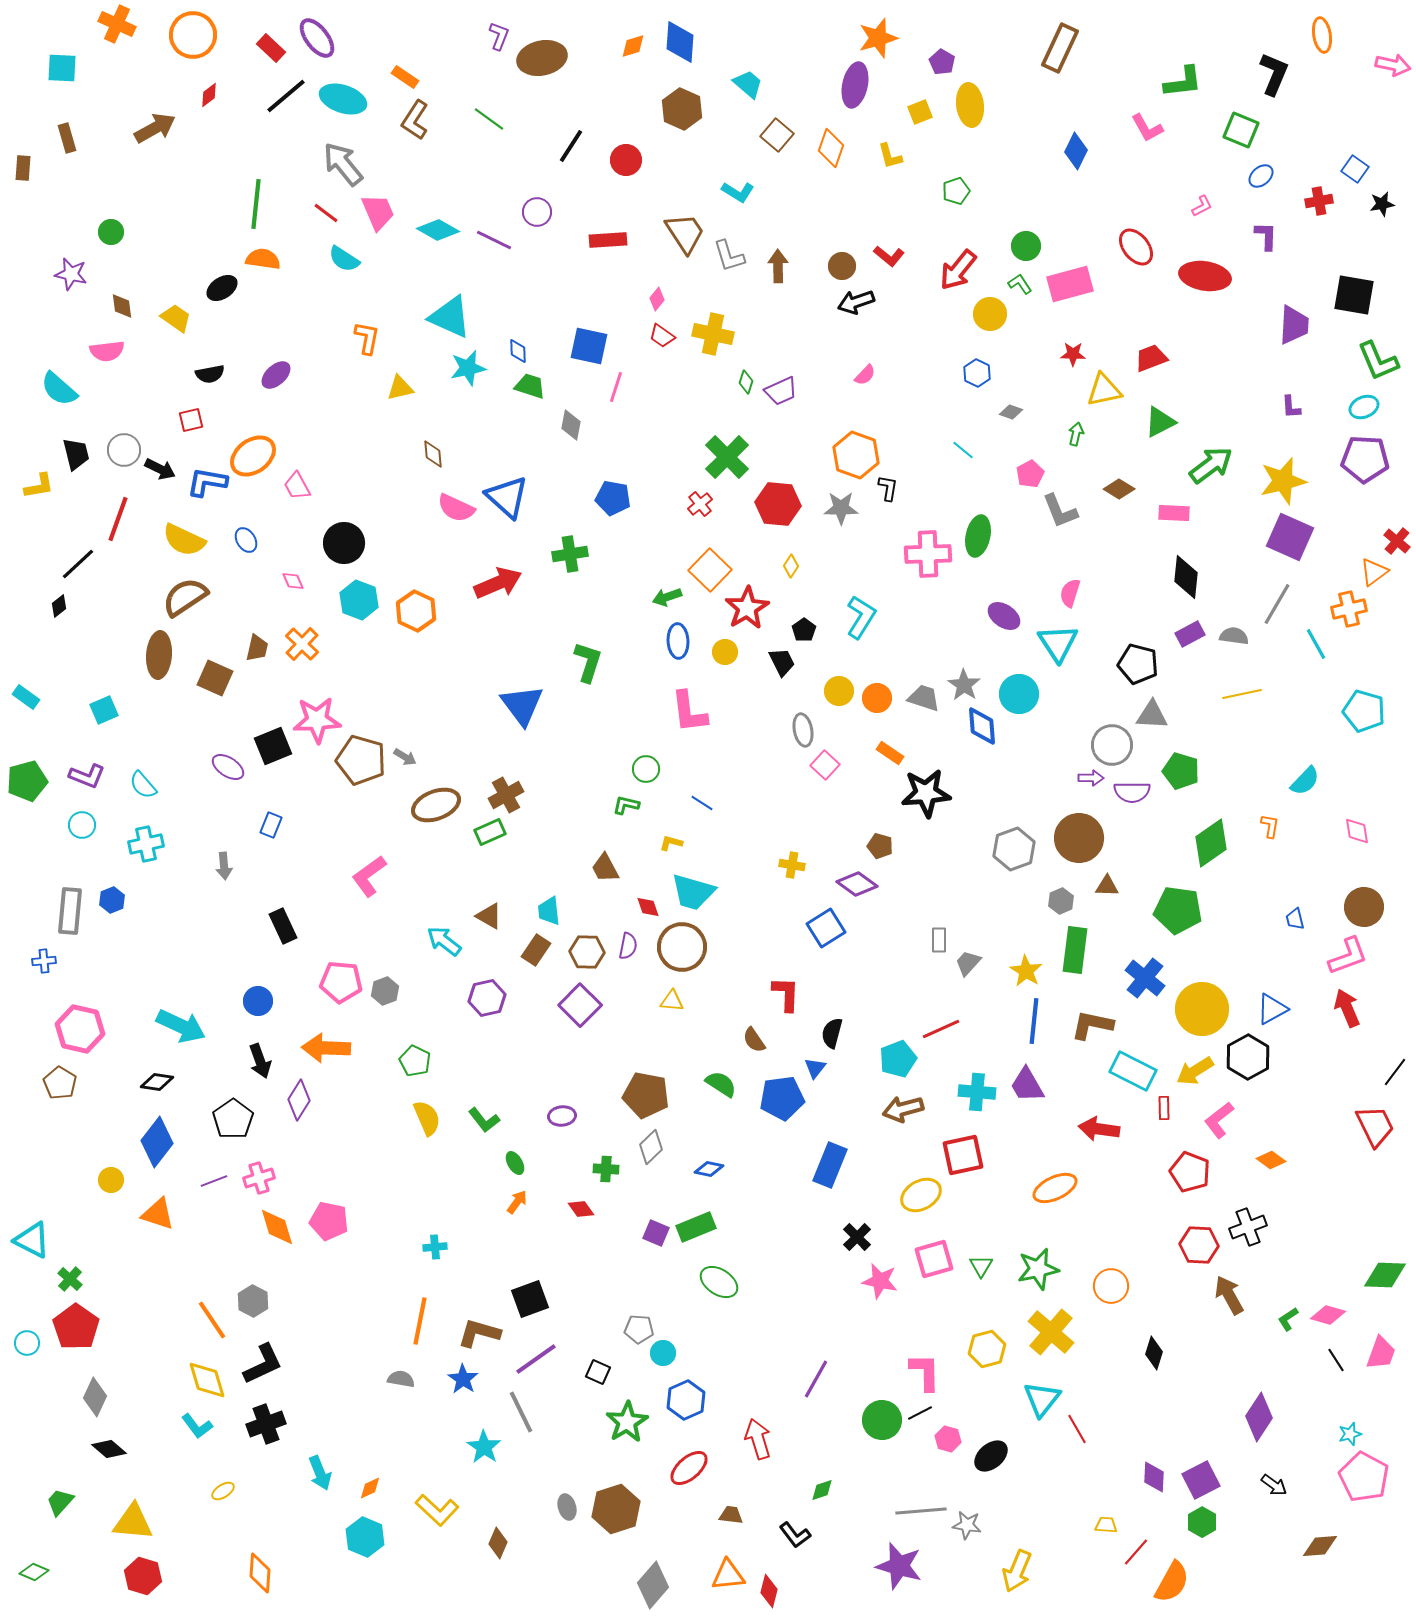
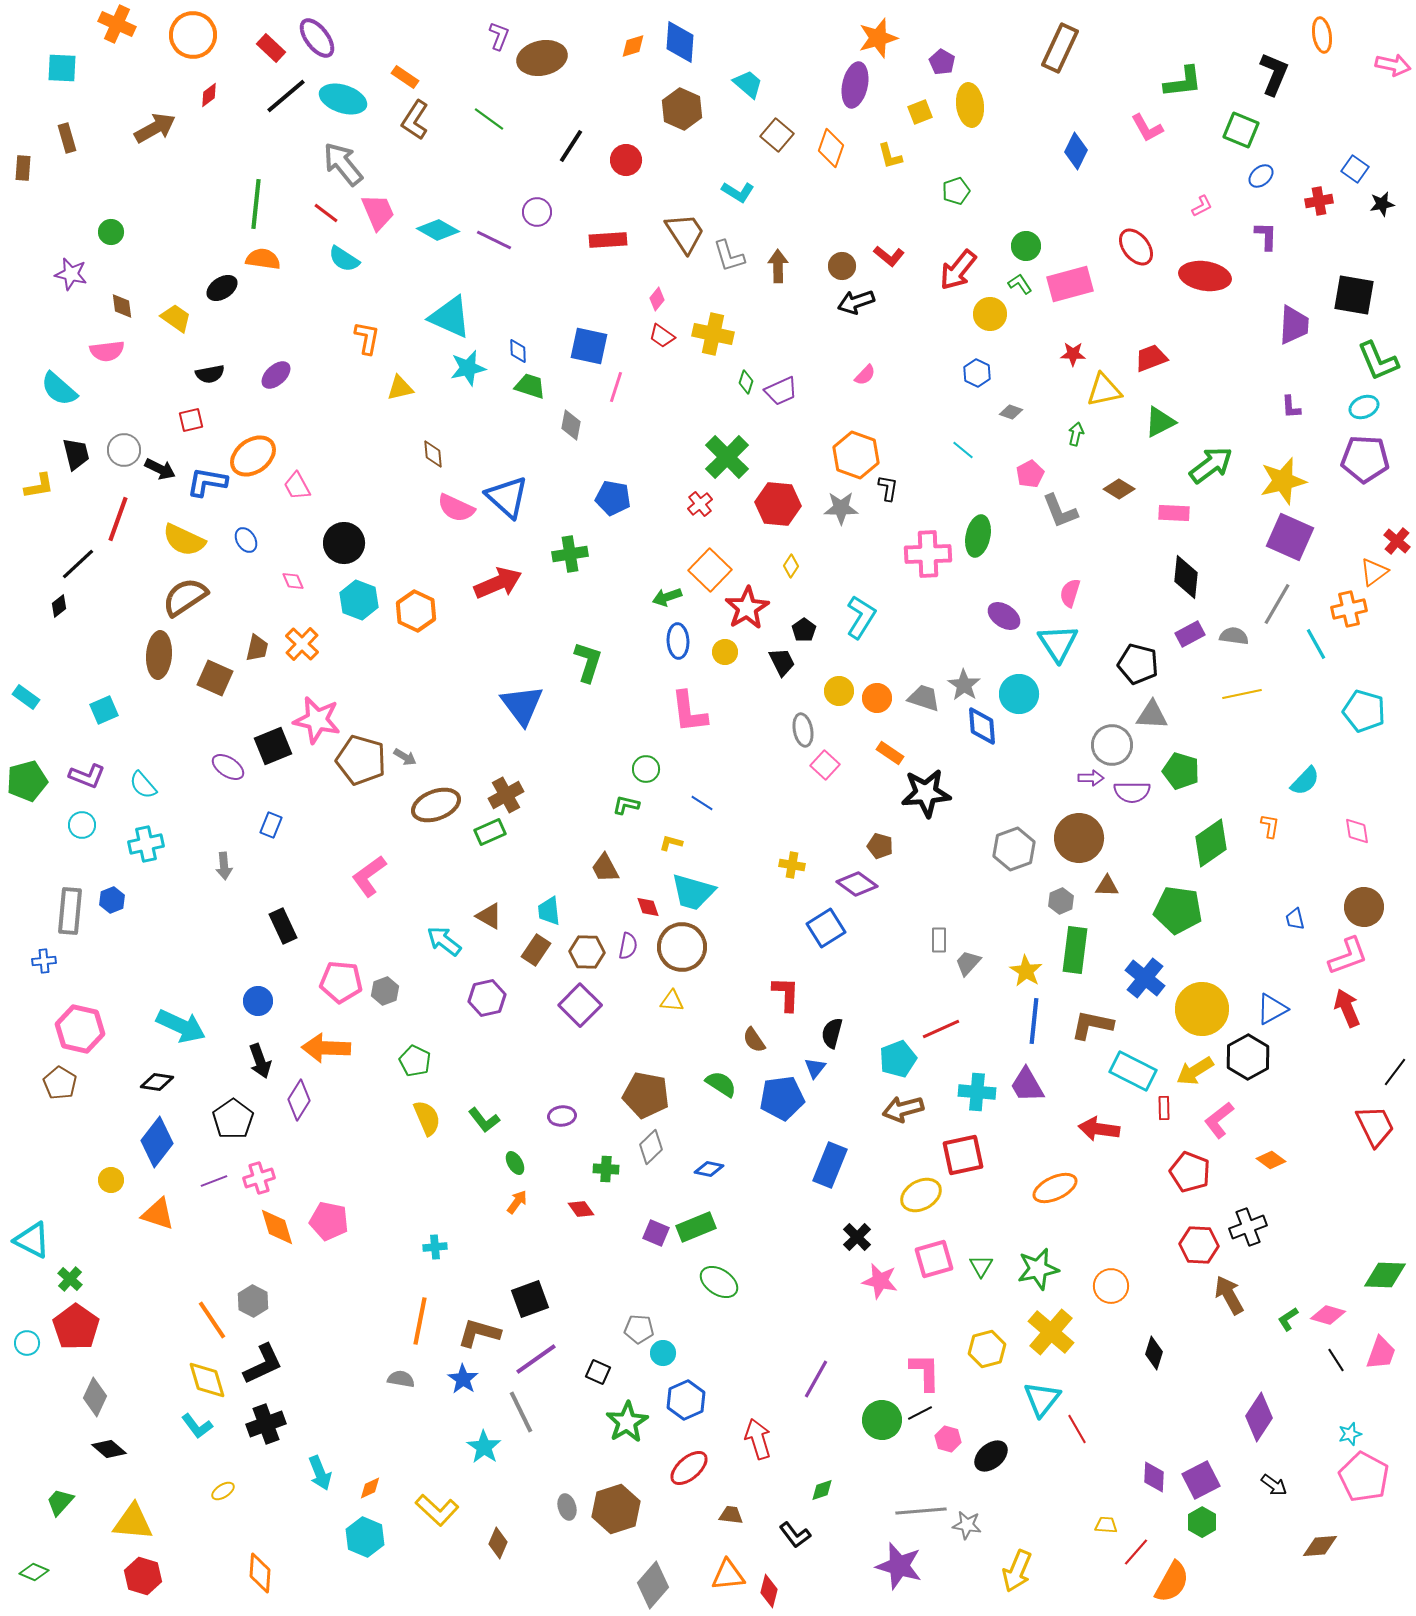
pink star at (317, 720): rotated 15 degrees clockwise
